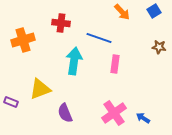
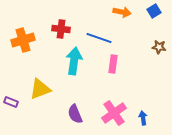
orange arrow: rotated 36 degrees counterclockwise
red cross: moved 6 px down
pink rectangle: moved 2 px left
purple semicircle: moved 10 px right, 1 px down
blue arrow: rotated 48 degrees clockwise
